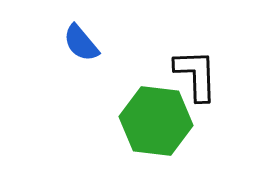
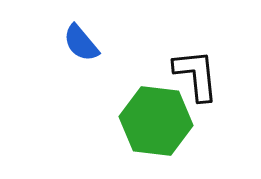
black L-shape: rotated 4 degrees counterclockwise
